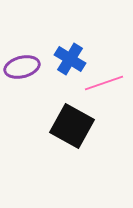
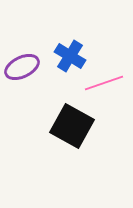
blue cross: moved 3 px up
purple ellipse: rotated 12 degrees counterclockwise
